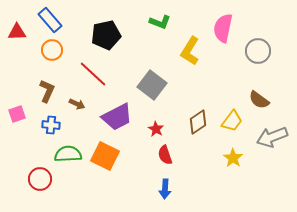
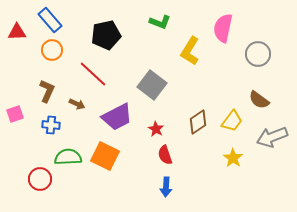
gray circle: moved 3 px down
pink square: moved 2 px left
green semicircle: moved 3 px down
blue arrow: moved 1 px right, 2 px up
